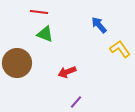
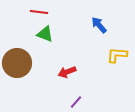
yellow L-shape: moved 3 px left, 6 px down; rotated 50 degrees counterclockwise
